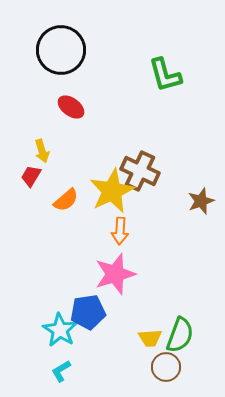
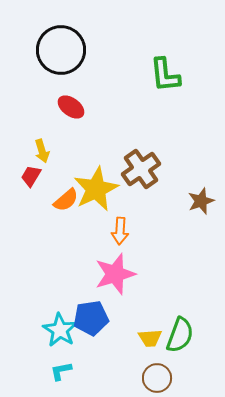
green L-shape: rotated 9 degrees clockwise
brown cross: moved 1 px right, 2 px up; rotated 30 degrees clockwise
yellow star: moved 16 px left, 2 px up
blue pentagon: moved 3 px right, 6 px down
brown circle: moved 9 px left, 11 px down
cyan L-shape: rotated 20 degrees clockwise
